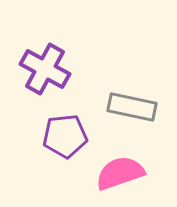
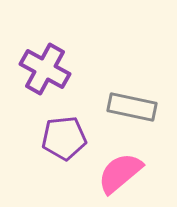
purple pentagon: moved 1 px left, 2 px down
pink semicircle: rotated 21 degrees counterclockwise
